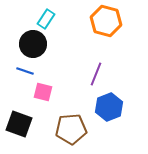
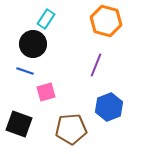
purple line: moved 9 px up
pink square: moved 3 px right; rotated 30 degrees counterclockwise
